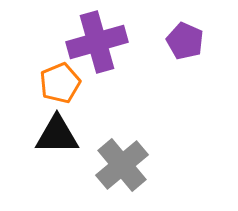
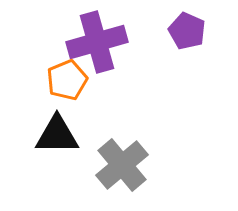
purple pentagon: moved 2 px right, 10 px up
orange pentagon: moved 7 px right, 3 px up
